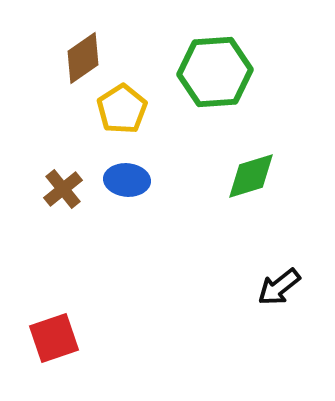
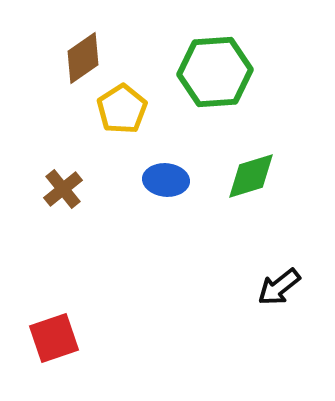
blue ellipse: moved 39 px right
